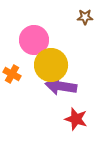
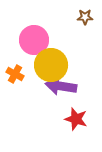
orange cross: moved 3 px right
